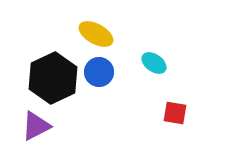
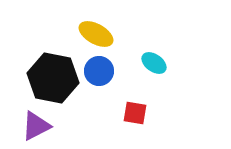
blue circle: moved 1 px up
black hexagon: rotated 24 degrees counterclockwise
red square: moved 40 px left
